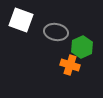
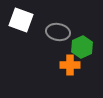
gray ellipse: moved 2 px right
orange cross: rotated 18 degrees counterclockwise
